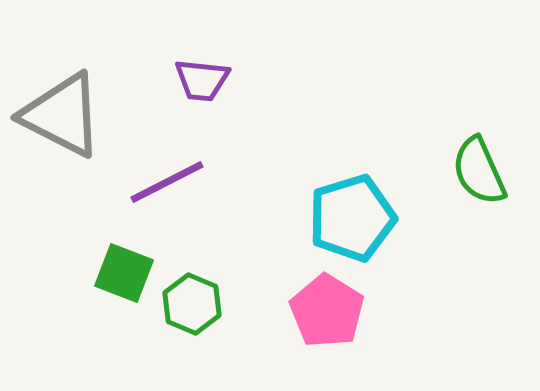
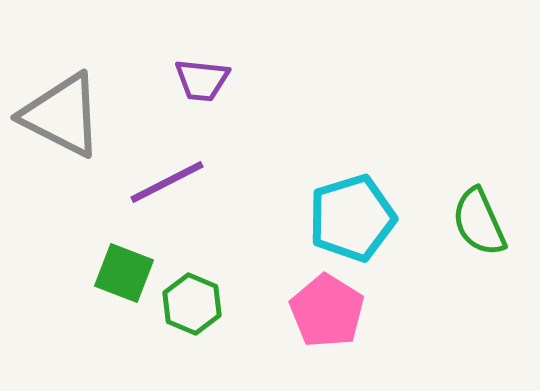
green semicircle: moved 51 px down
